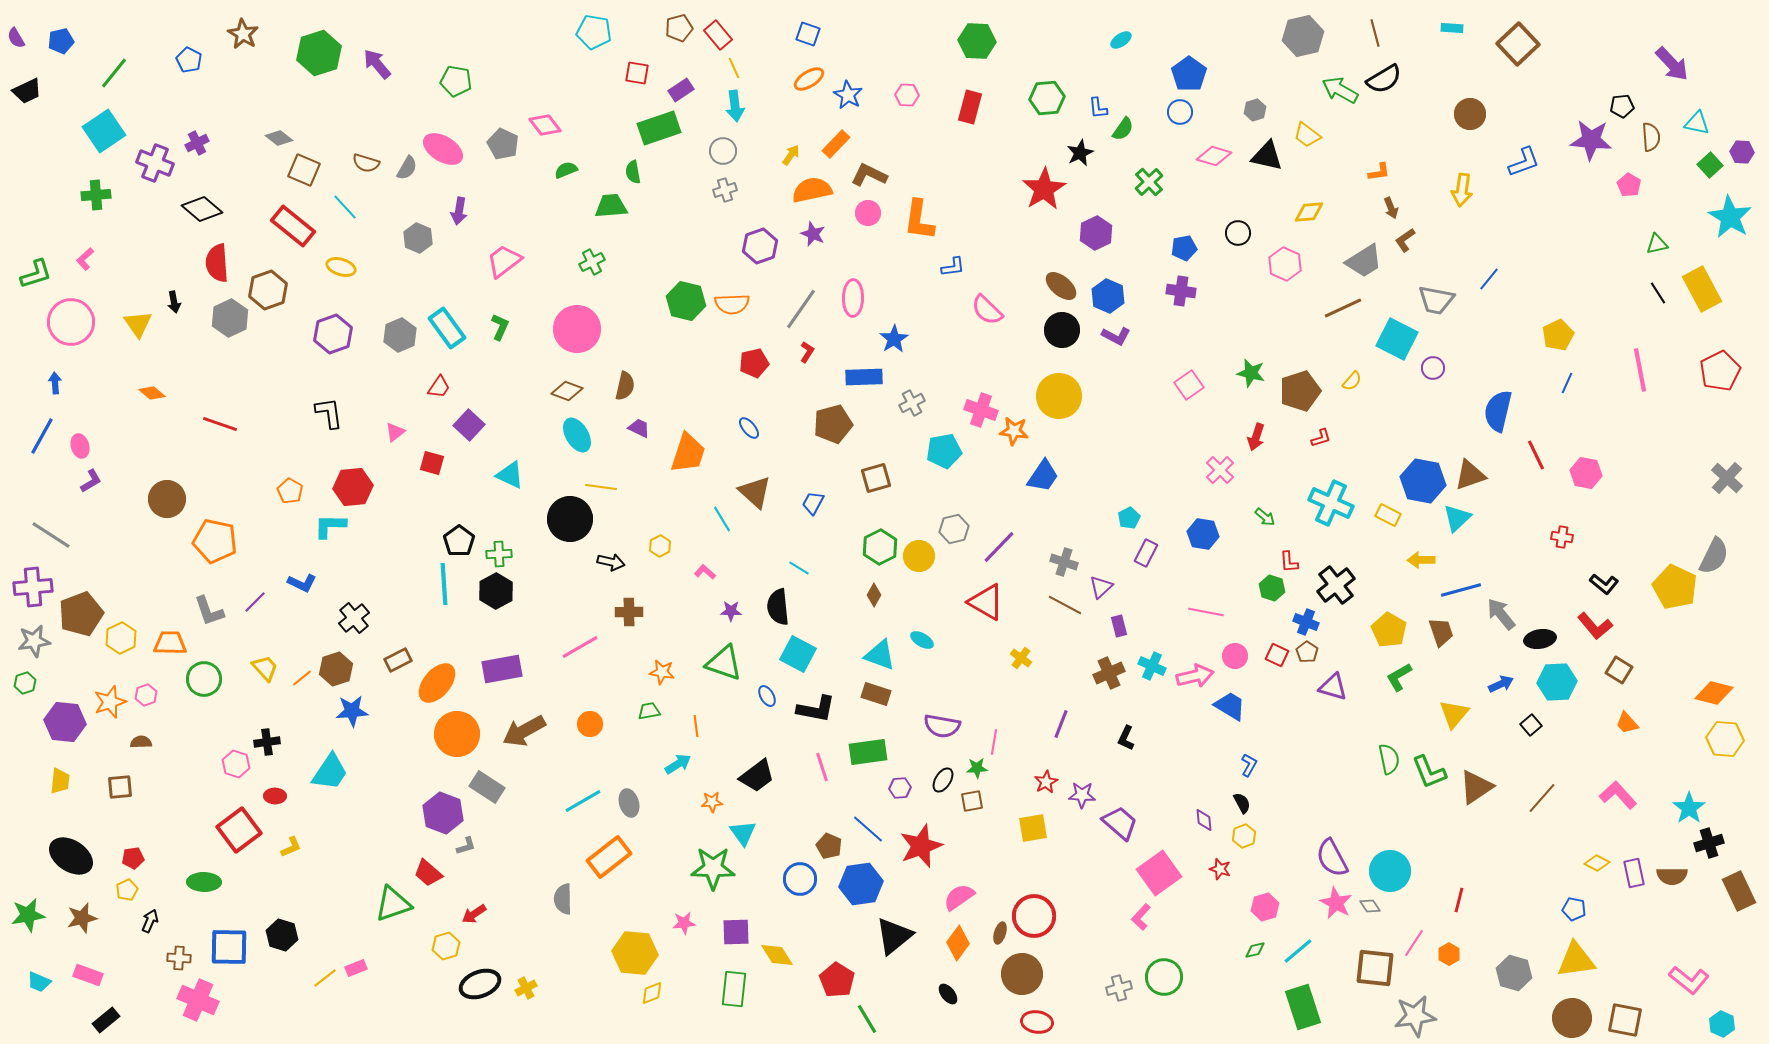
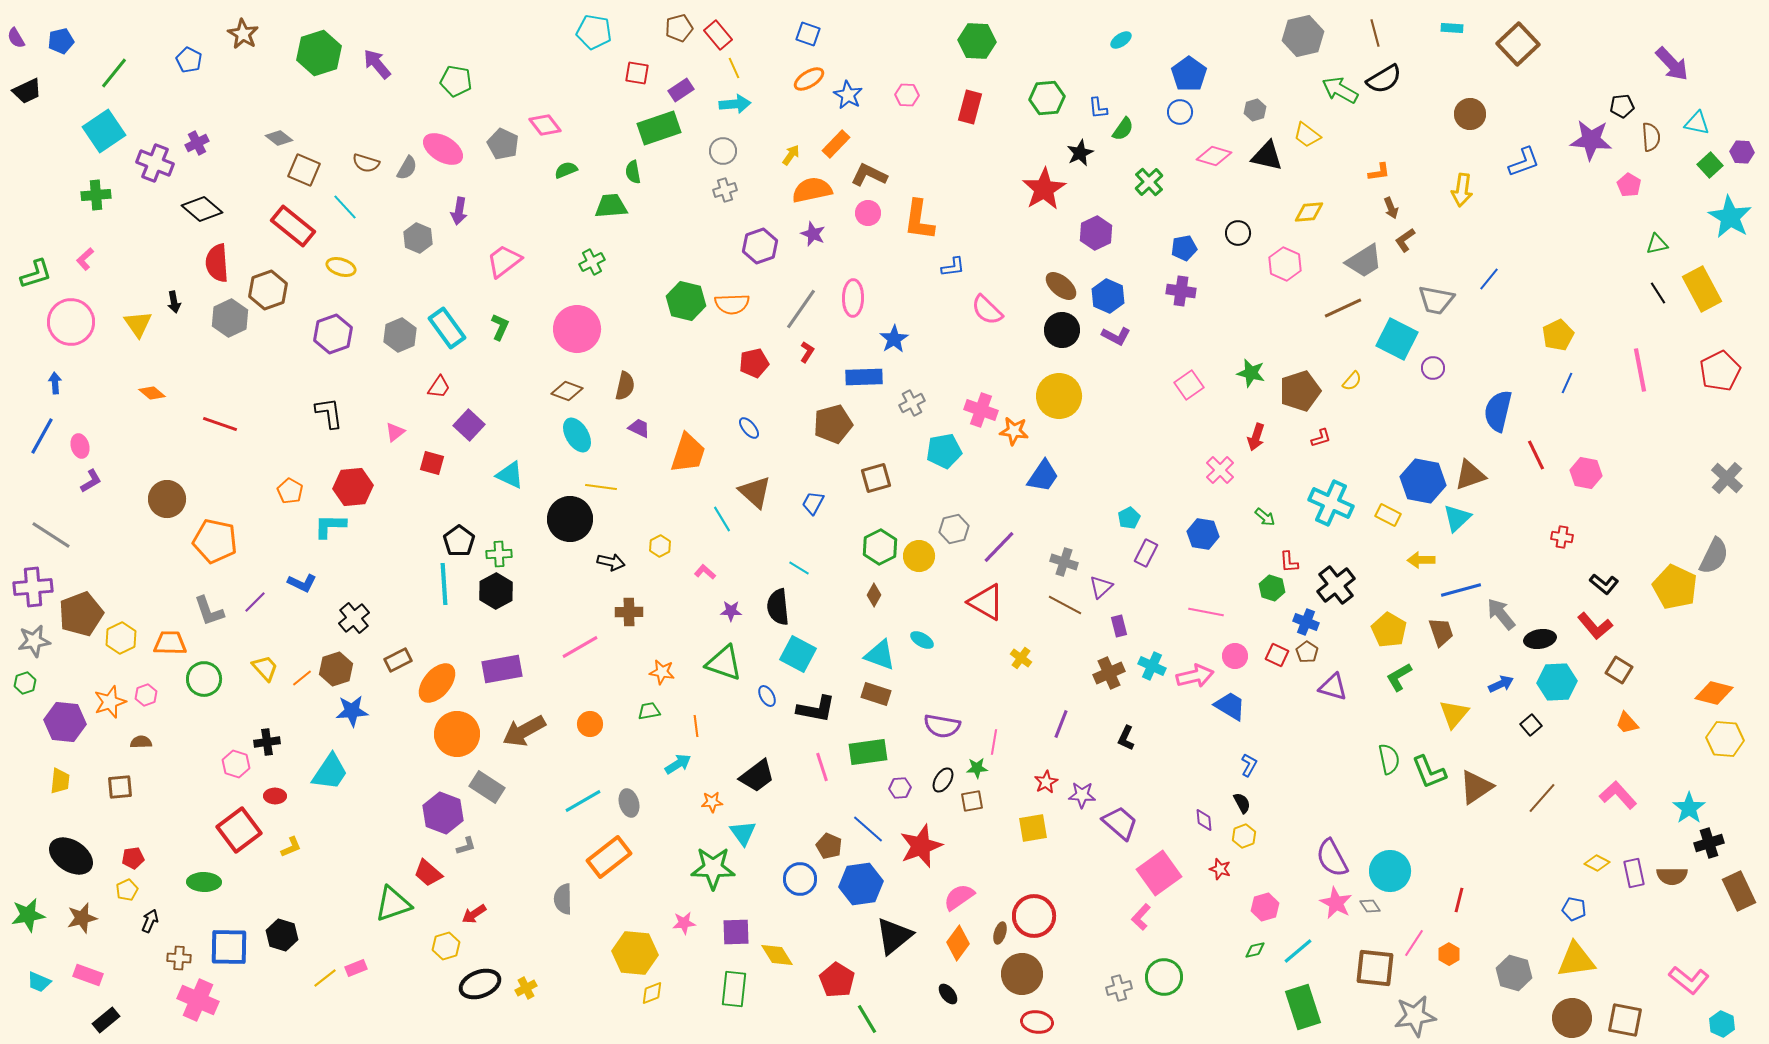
cyan arrow at (735, 106): moved 2 px up; rotated 88 degrees counterclockwise
